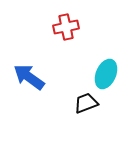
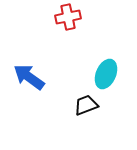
red cross: moved 2 px right, 10 px up
black trapezoid: moved 2 px down
